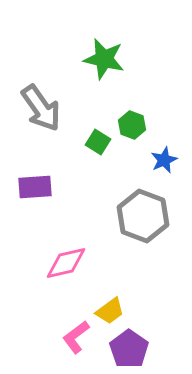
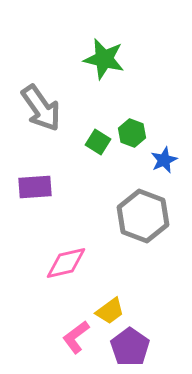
green hexagon: moved 8 px down
purple pentagon: moved 1 px right, 2 px up
